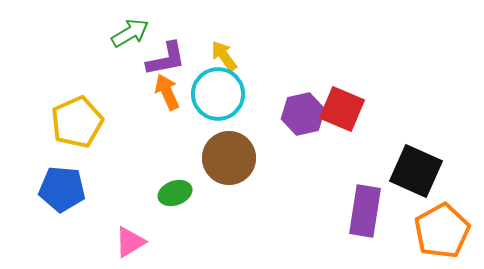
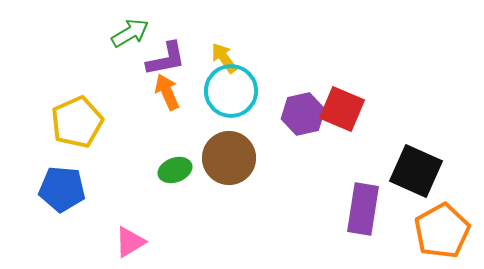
yellow arrow: moved 2 px down
cyan circle: moved 13 px right, 3 px up
green ellipse: moved 23 px up
purple rectangle: moved 2 px left, 2 px up
